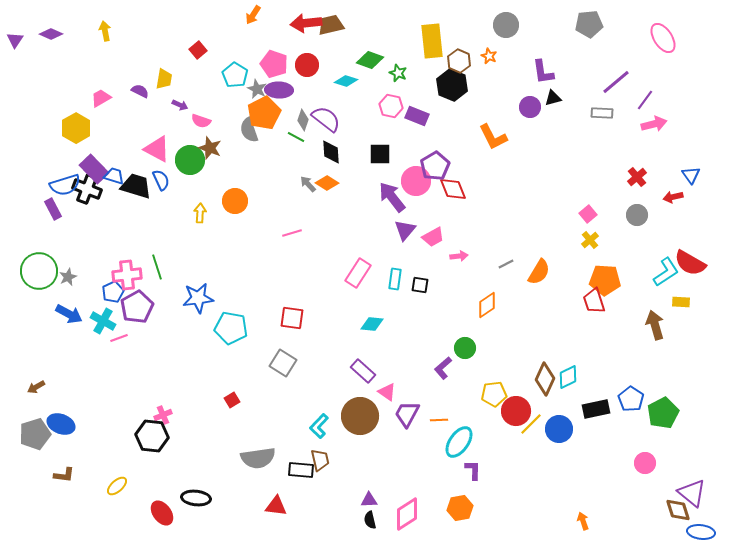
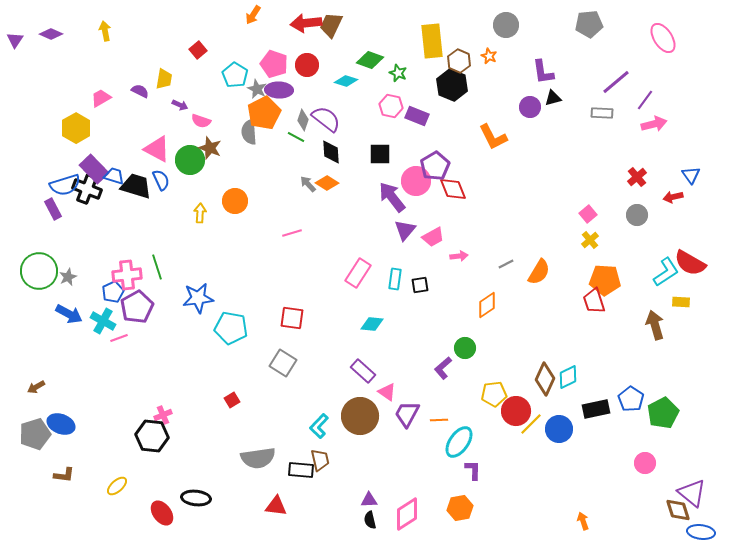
brown trapezoid at (331, 25): rotated 52 degrees counterclockwise
gray semicircle at (249, 130): moved 2 px down; rotated 15 degrees clockwise
black square at (420, 285): rotated 18 degrees counterclockwise
